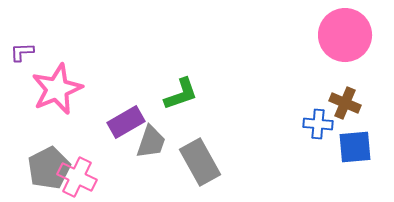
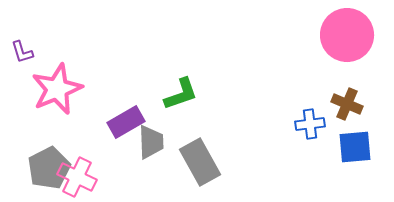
pink circle: moved 2 px right
purple L-shape: rotated 105 degrees counterclockwise
brown cross: moved 2 px right, 1 px down
blue cross: moved 8 px left; rotated 12 degrees counterclockwise
gray trapezoid: rotated 21 degrees counterclockwise
